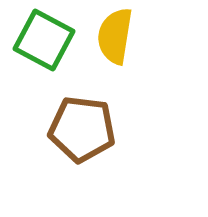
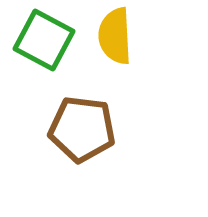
yellow semicircle: rotated 12 degrees counterclockwise
